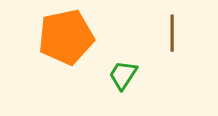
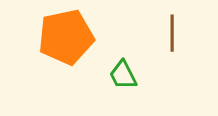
green trapezoid: rotated 60 degrees counterclockwise
